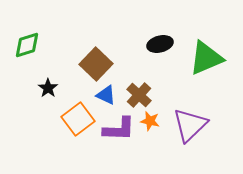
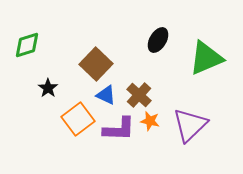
black ellipse: moved 2 px left, 4 px up; rotated 45 degrees counterclockwise
